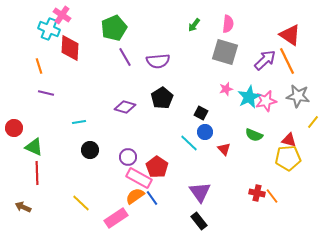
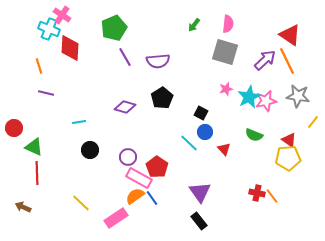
red triangle at (289, 140): rotated 21 degrees clockwise
